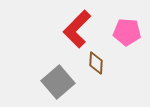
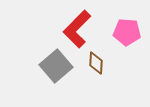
gray square: moved 2 px left, 16 px up
